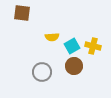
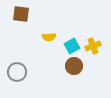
brown square: moved 1 px left, 1 px down
yellow semicircle: moved 3 px left
yellow cross: rotated 35 degrees counterclockwise
gray circle: moved 25 px left
